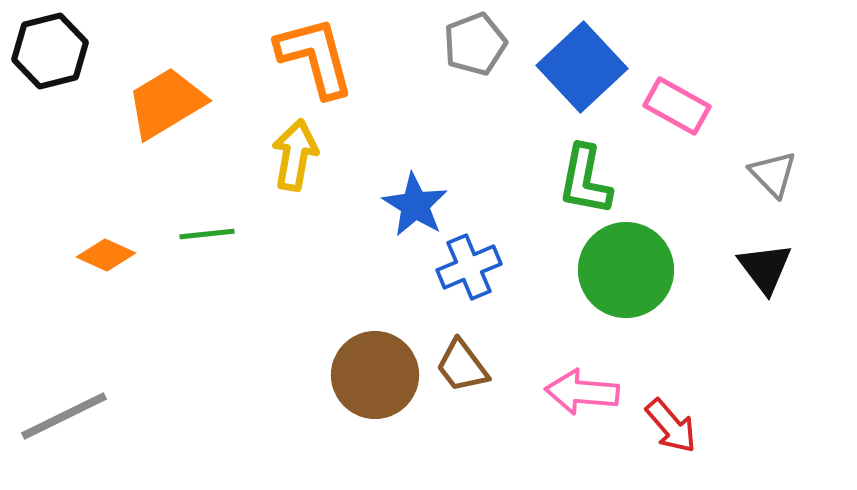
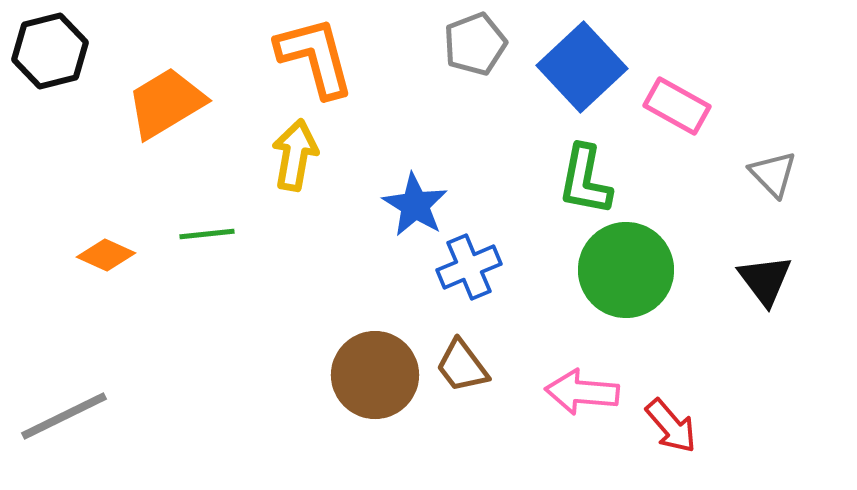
black triangle: moved 12 px down
